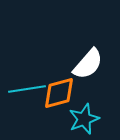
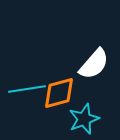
white semicircle: moved 6 px right
